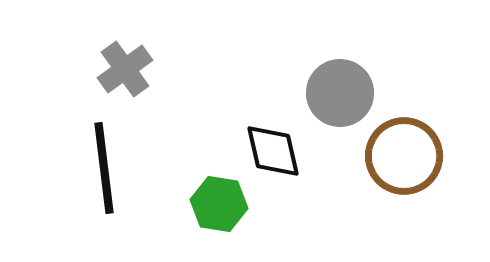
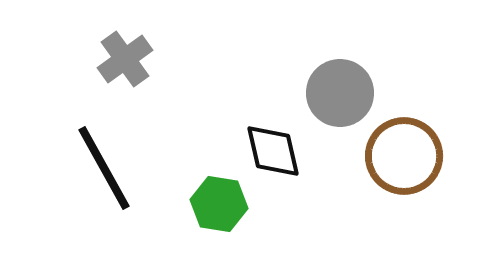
gray cross: moved 10 px up
black line: rotated 22 degrees counterclockwise
